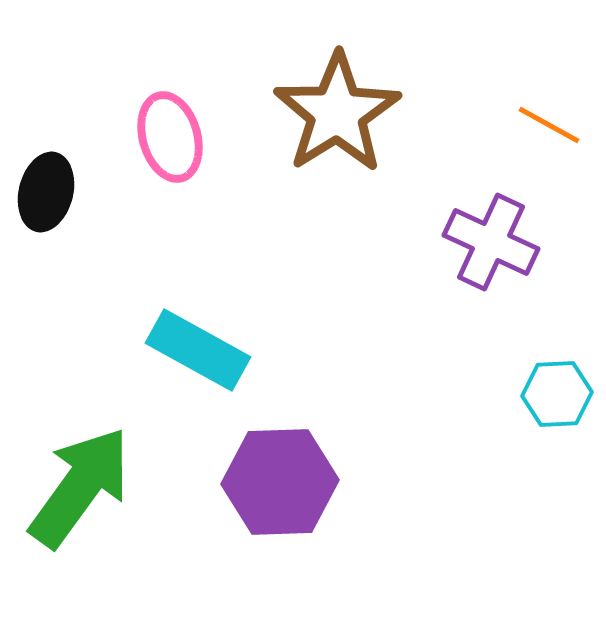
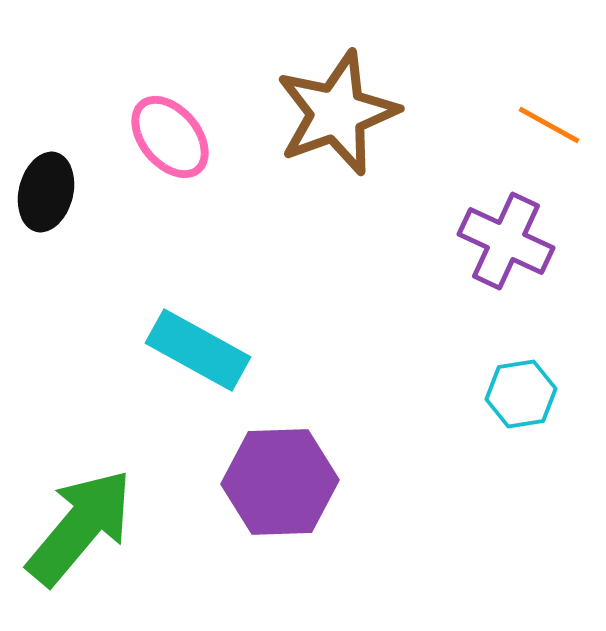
brown star: rotated 12 degrees clockwise
pink ellipse: rotated 24 degrees counterclockwise
purple cross: moved 15 px right, 1 px up
cyan hexagon: moved 36 px left; rotated 6 degrees counterclockwise
green arrow: moved 40 px down; rotated 4 degrees clockwise
